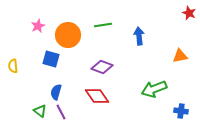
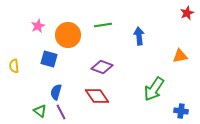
red star: moved 2 px left; rotated 24 degrees clockwise
blue square: moved 2 px left
yellow semicircle: moved 1 px right
green arrow: rotated 35 degrees counterclockwise
